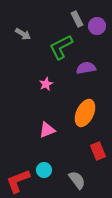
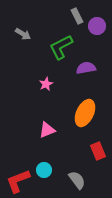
gray rectangle: moved 3 px up
